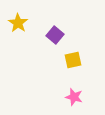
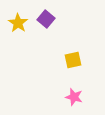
purple square: moved 9 px left, 16 px up
